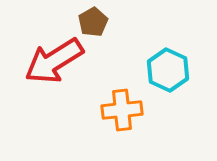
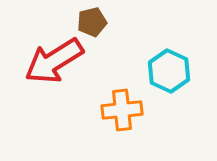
brown pentagon: moved 1 px left; rotated 16 degrees clockwise
cyan hexagon: moved 1 px right, 1 px down
